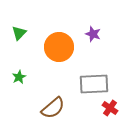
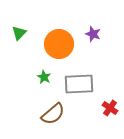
orange circle: moved 3 px up
green star: moved 25 px right; rotated 16 degrees counterclockwise
gray rectangle: moved 15 px left
brown semicircle: moved 6 px down
